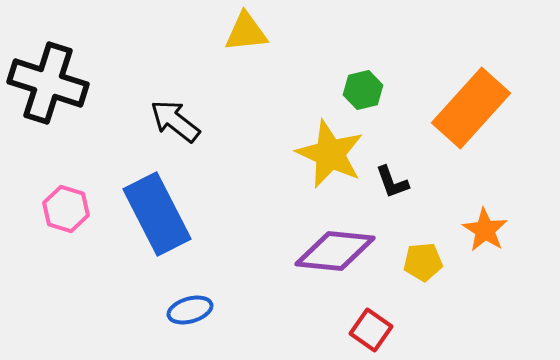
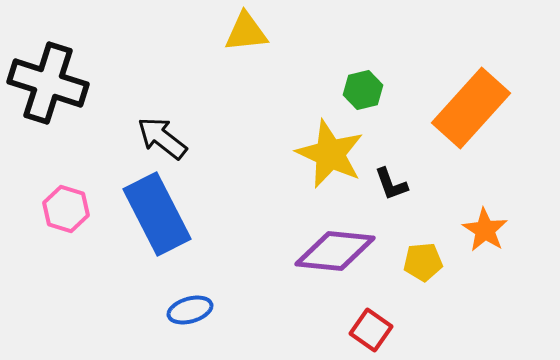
black arrow: moved 13 px left, 17 px down
black L-shape: moved 1 px left, 2 px down
